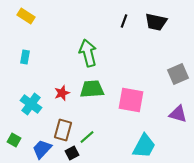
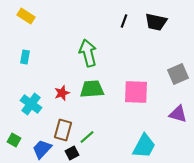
pink square: moved 5 px right, 8 px up; rotated 8 degrees counterclockwise
